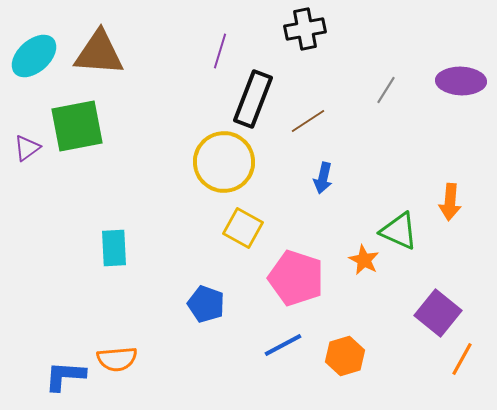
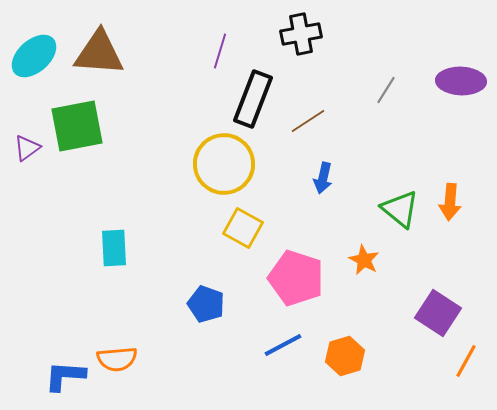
black cross: moved 4 px left, 5 px down
yellow circle: moved 2 px down
green triangle: moved 1 px right, 22 px up; rotated 15 degrees clockwise
purple square: rotated 6 degrees counterclockwise
orange line: moved 4 px right, 2 px down
